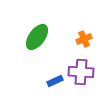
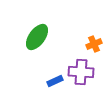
orange cross: moved 10 px right, 5 px down
